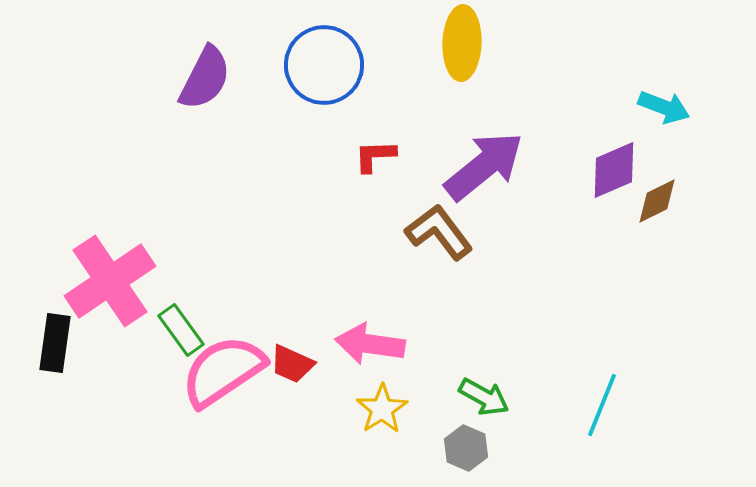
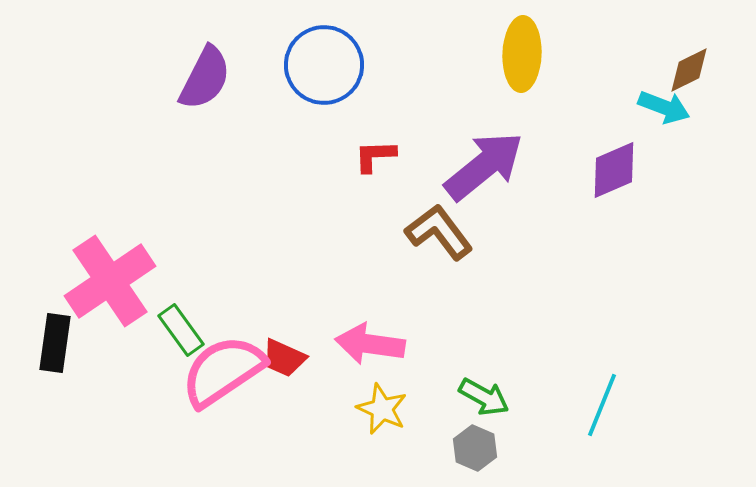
yellow ellipse: moved 60 px right, 11 px down
brown diamond: moved 32 px right, 131 px up
red trapezoid: moved 8 px left, 6 px up
yellow star: rotated 15 degrees counterclockwise
gray hexagon: moved 9 px right
